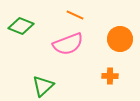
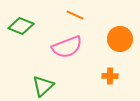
pink semicircle: moved 1 px left, 3 px down
